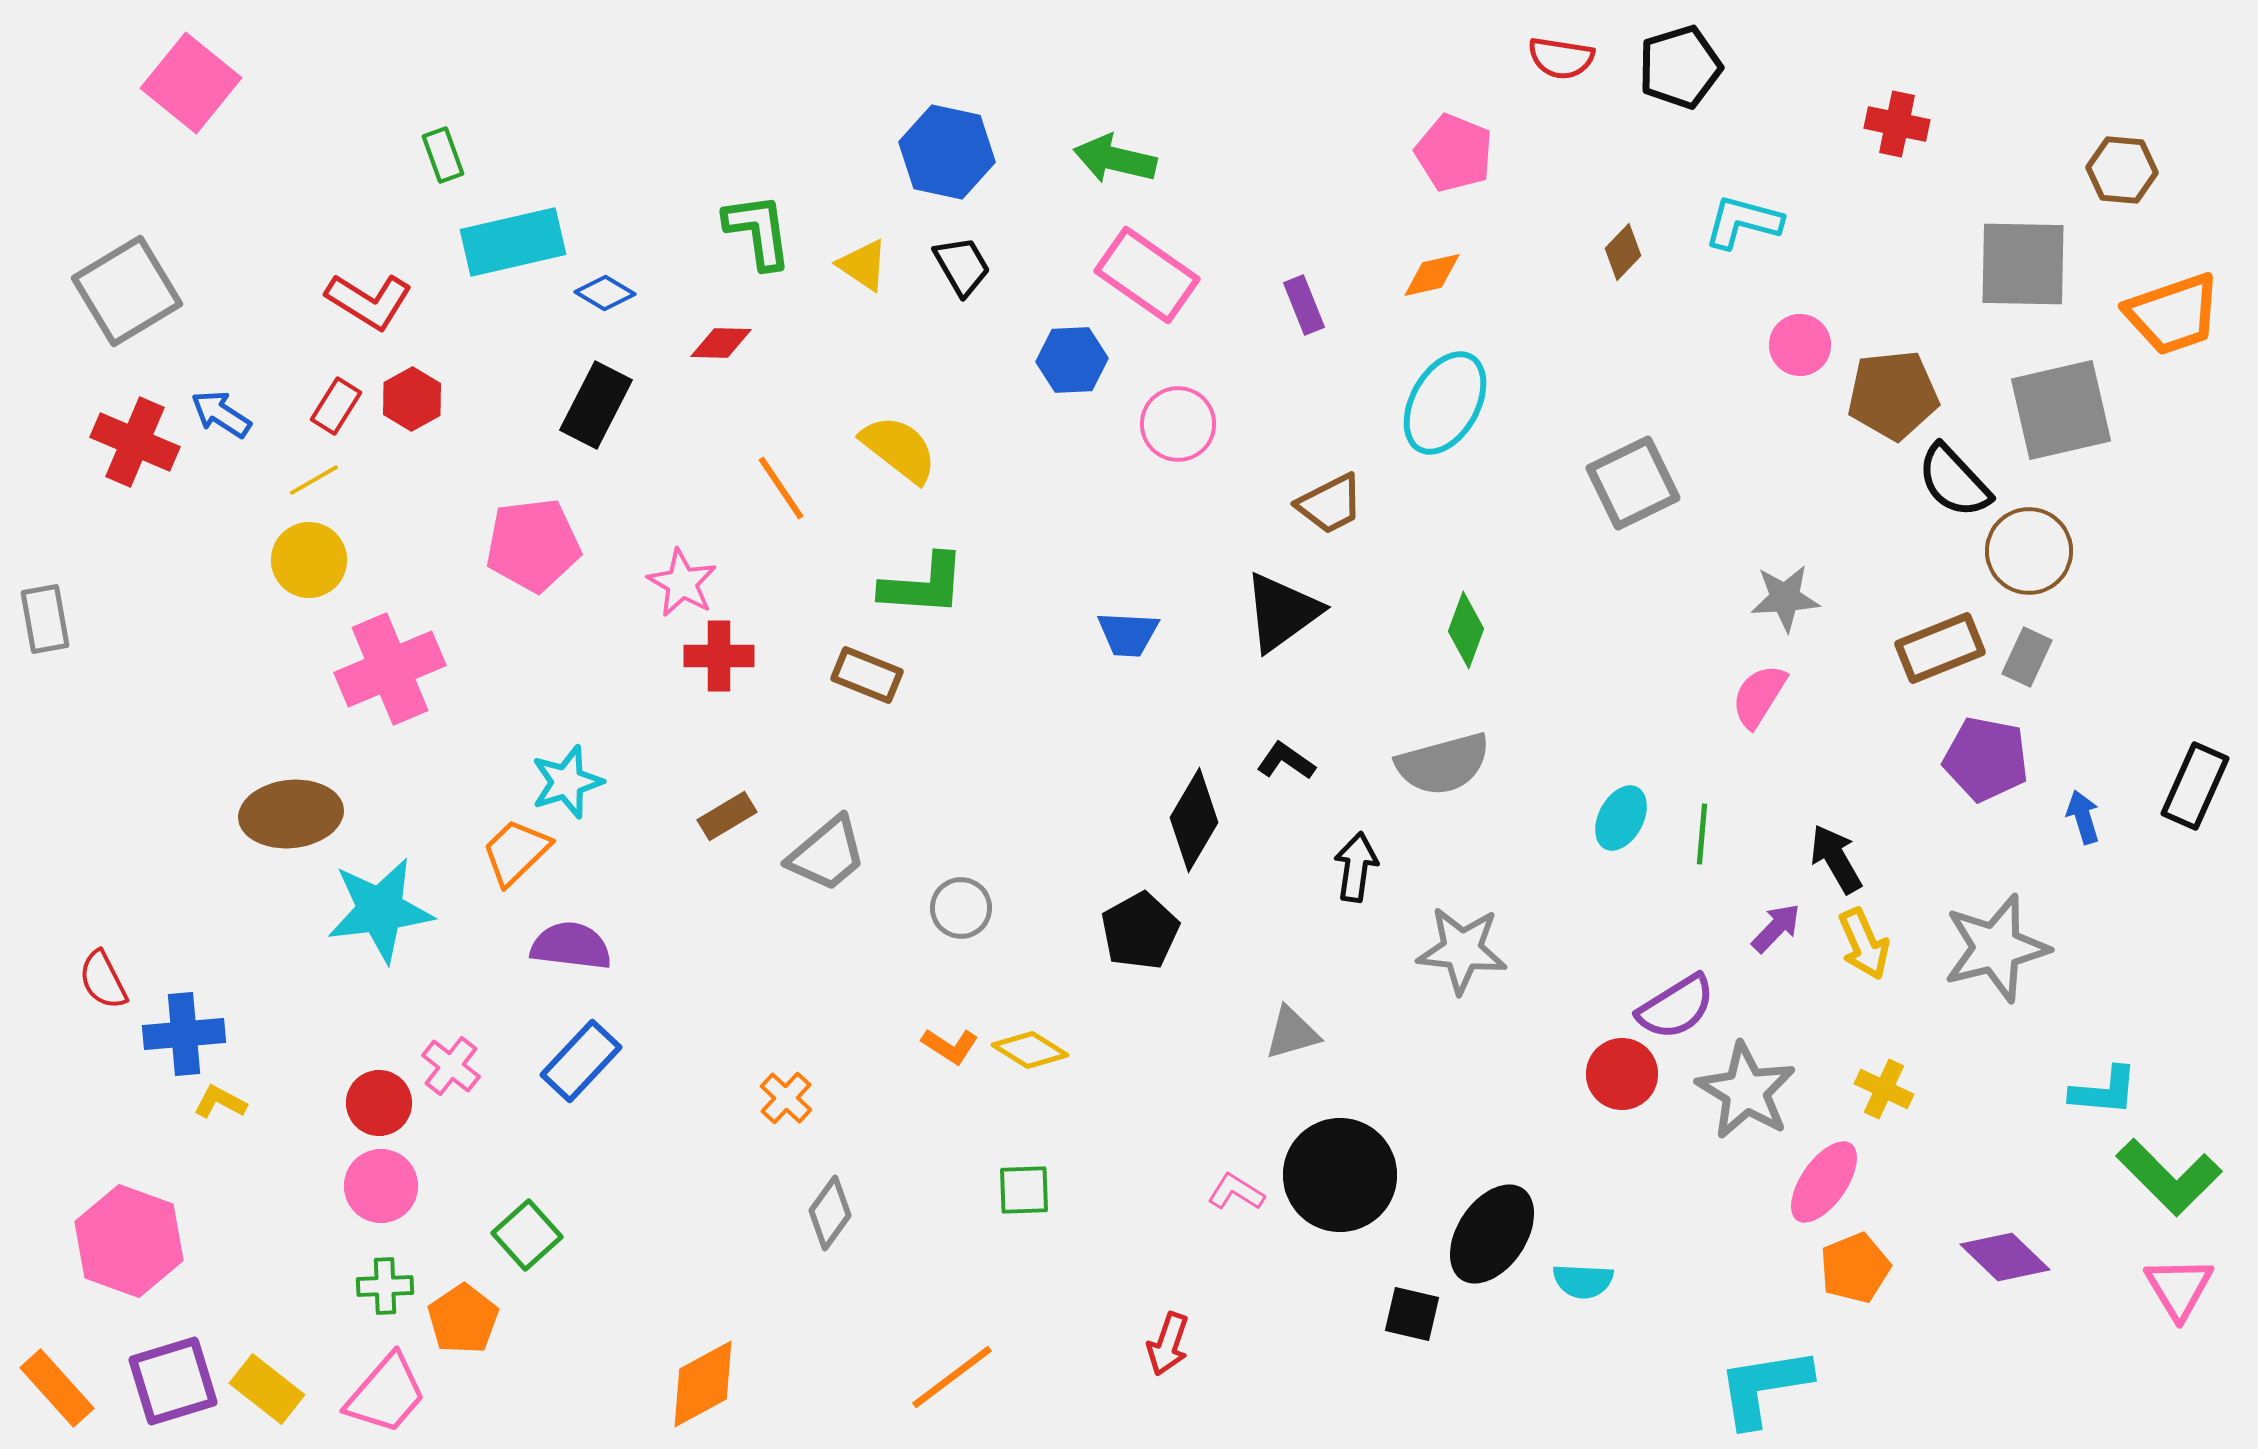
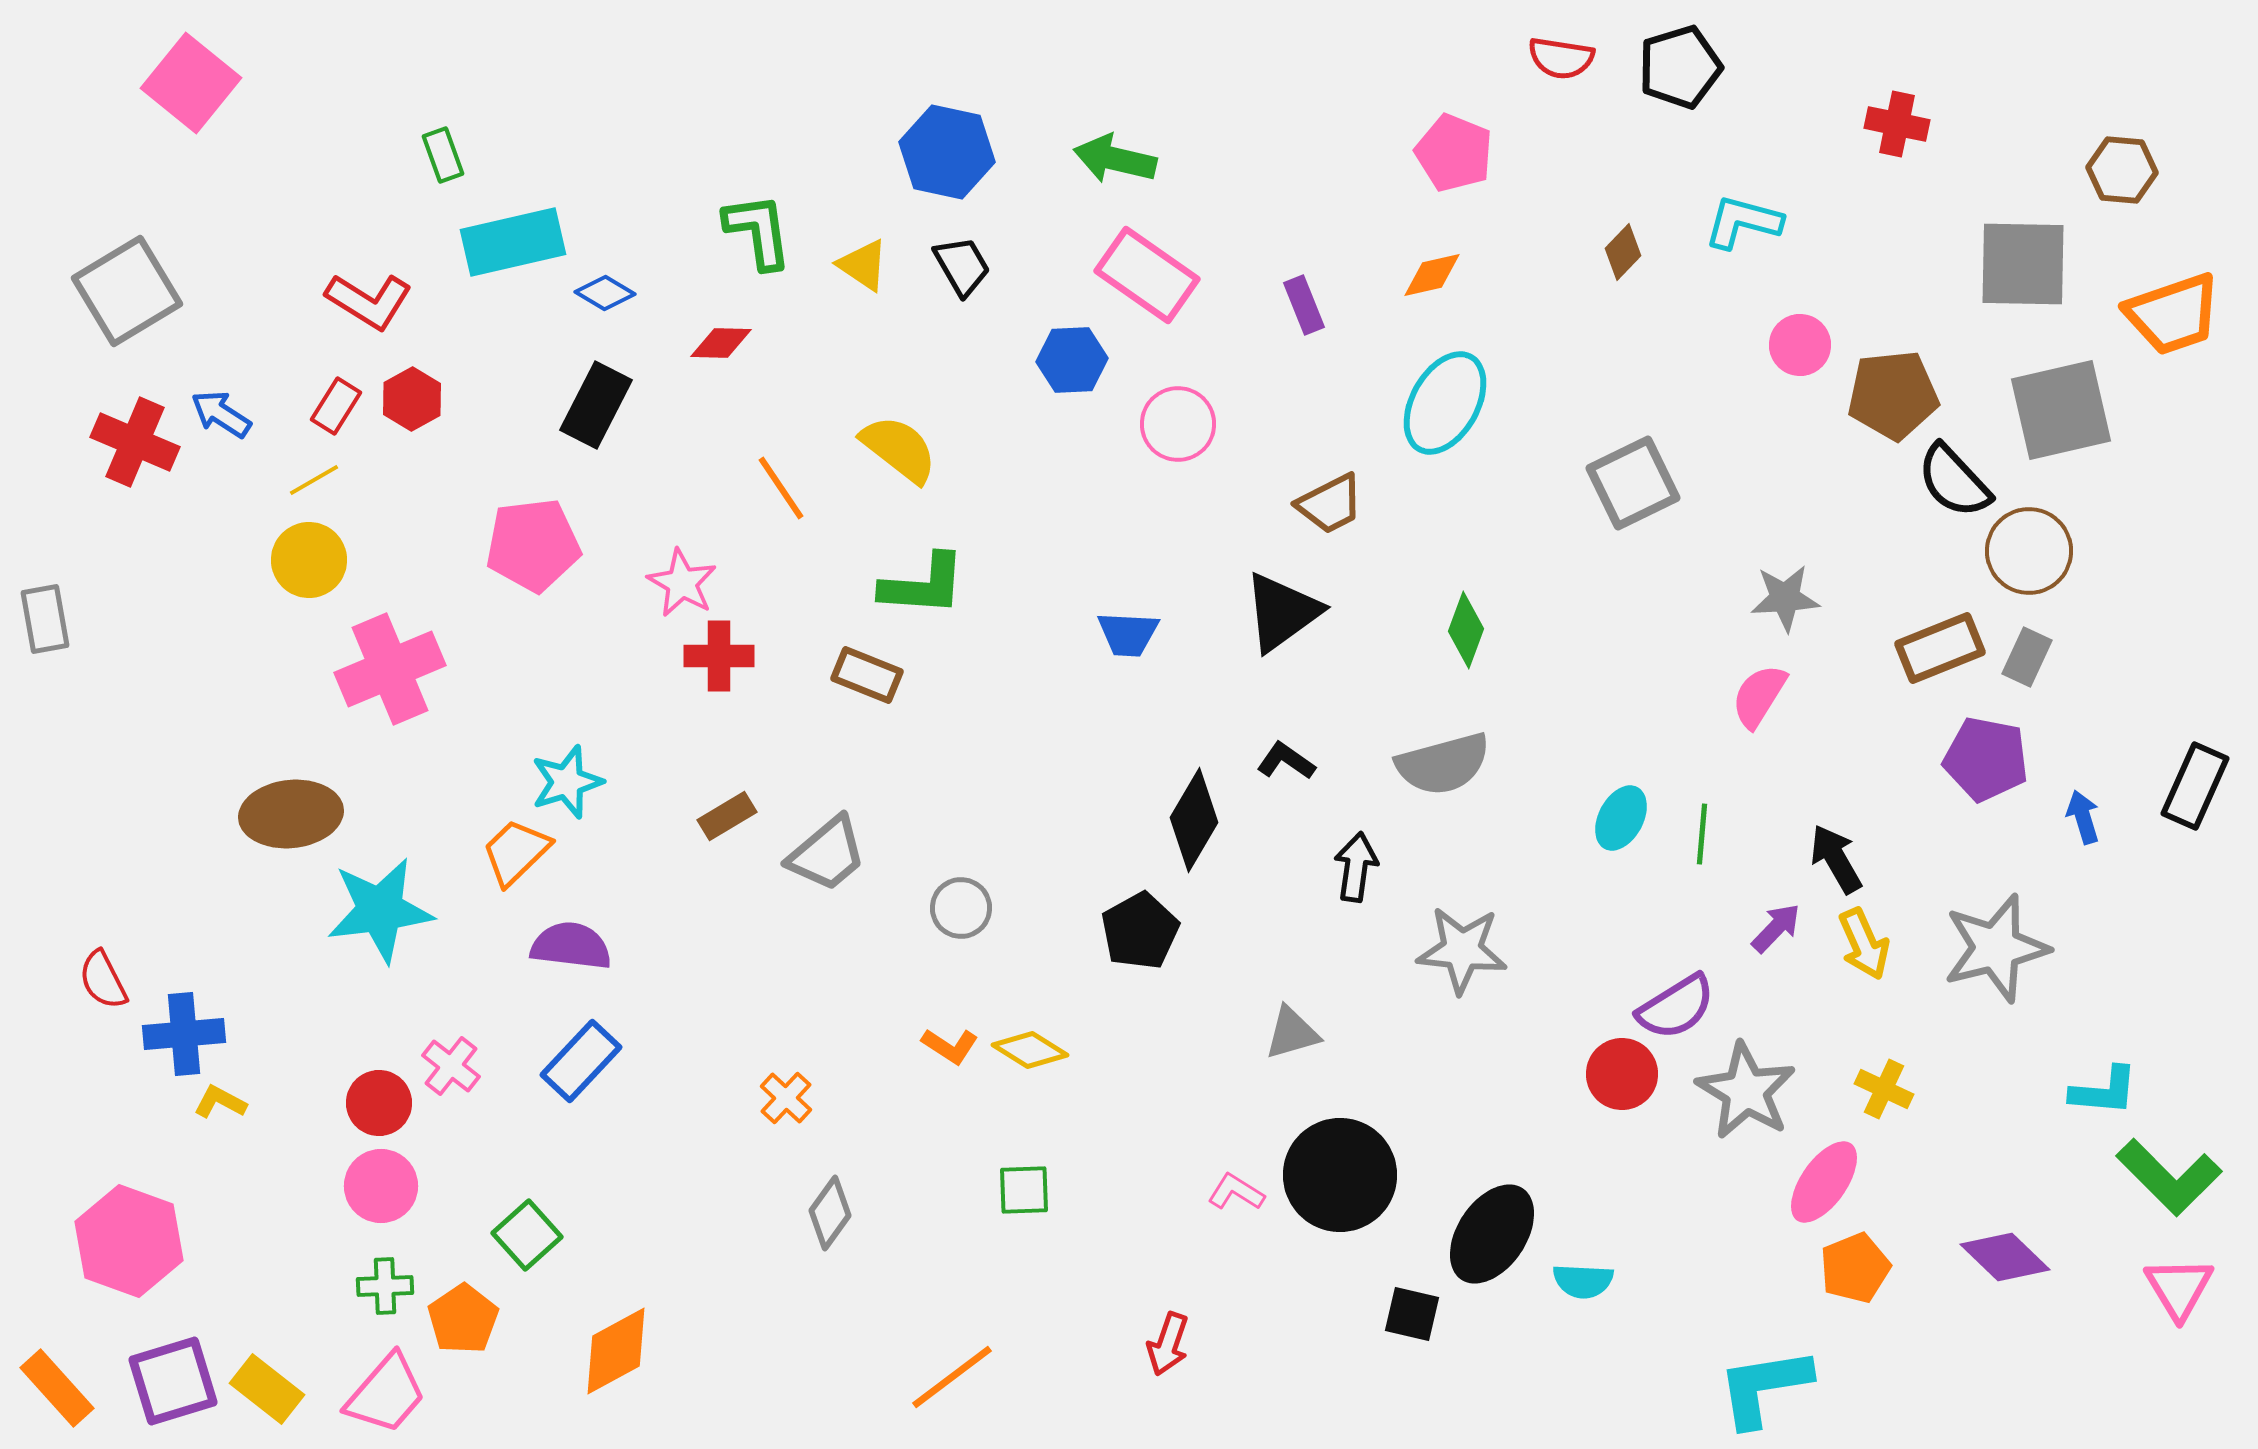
orange diamond at (703, 1384): moved 87 px left, 33 px up
